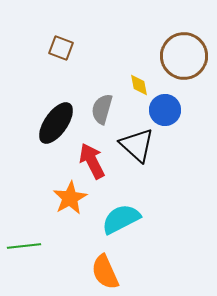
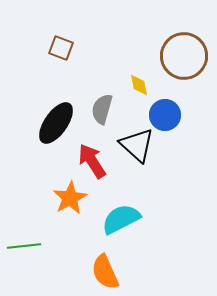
blue circle: moved 5 px down
red arrow: rotated 6 degrees counterclockwise
